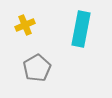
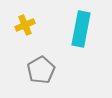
gray pentagon: moved 4 px right, 2 px down
